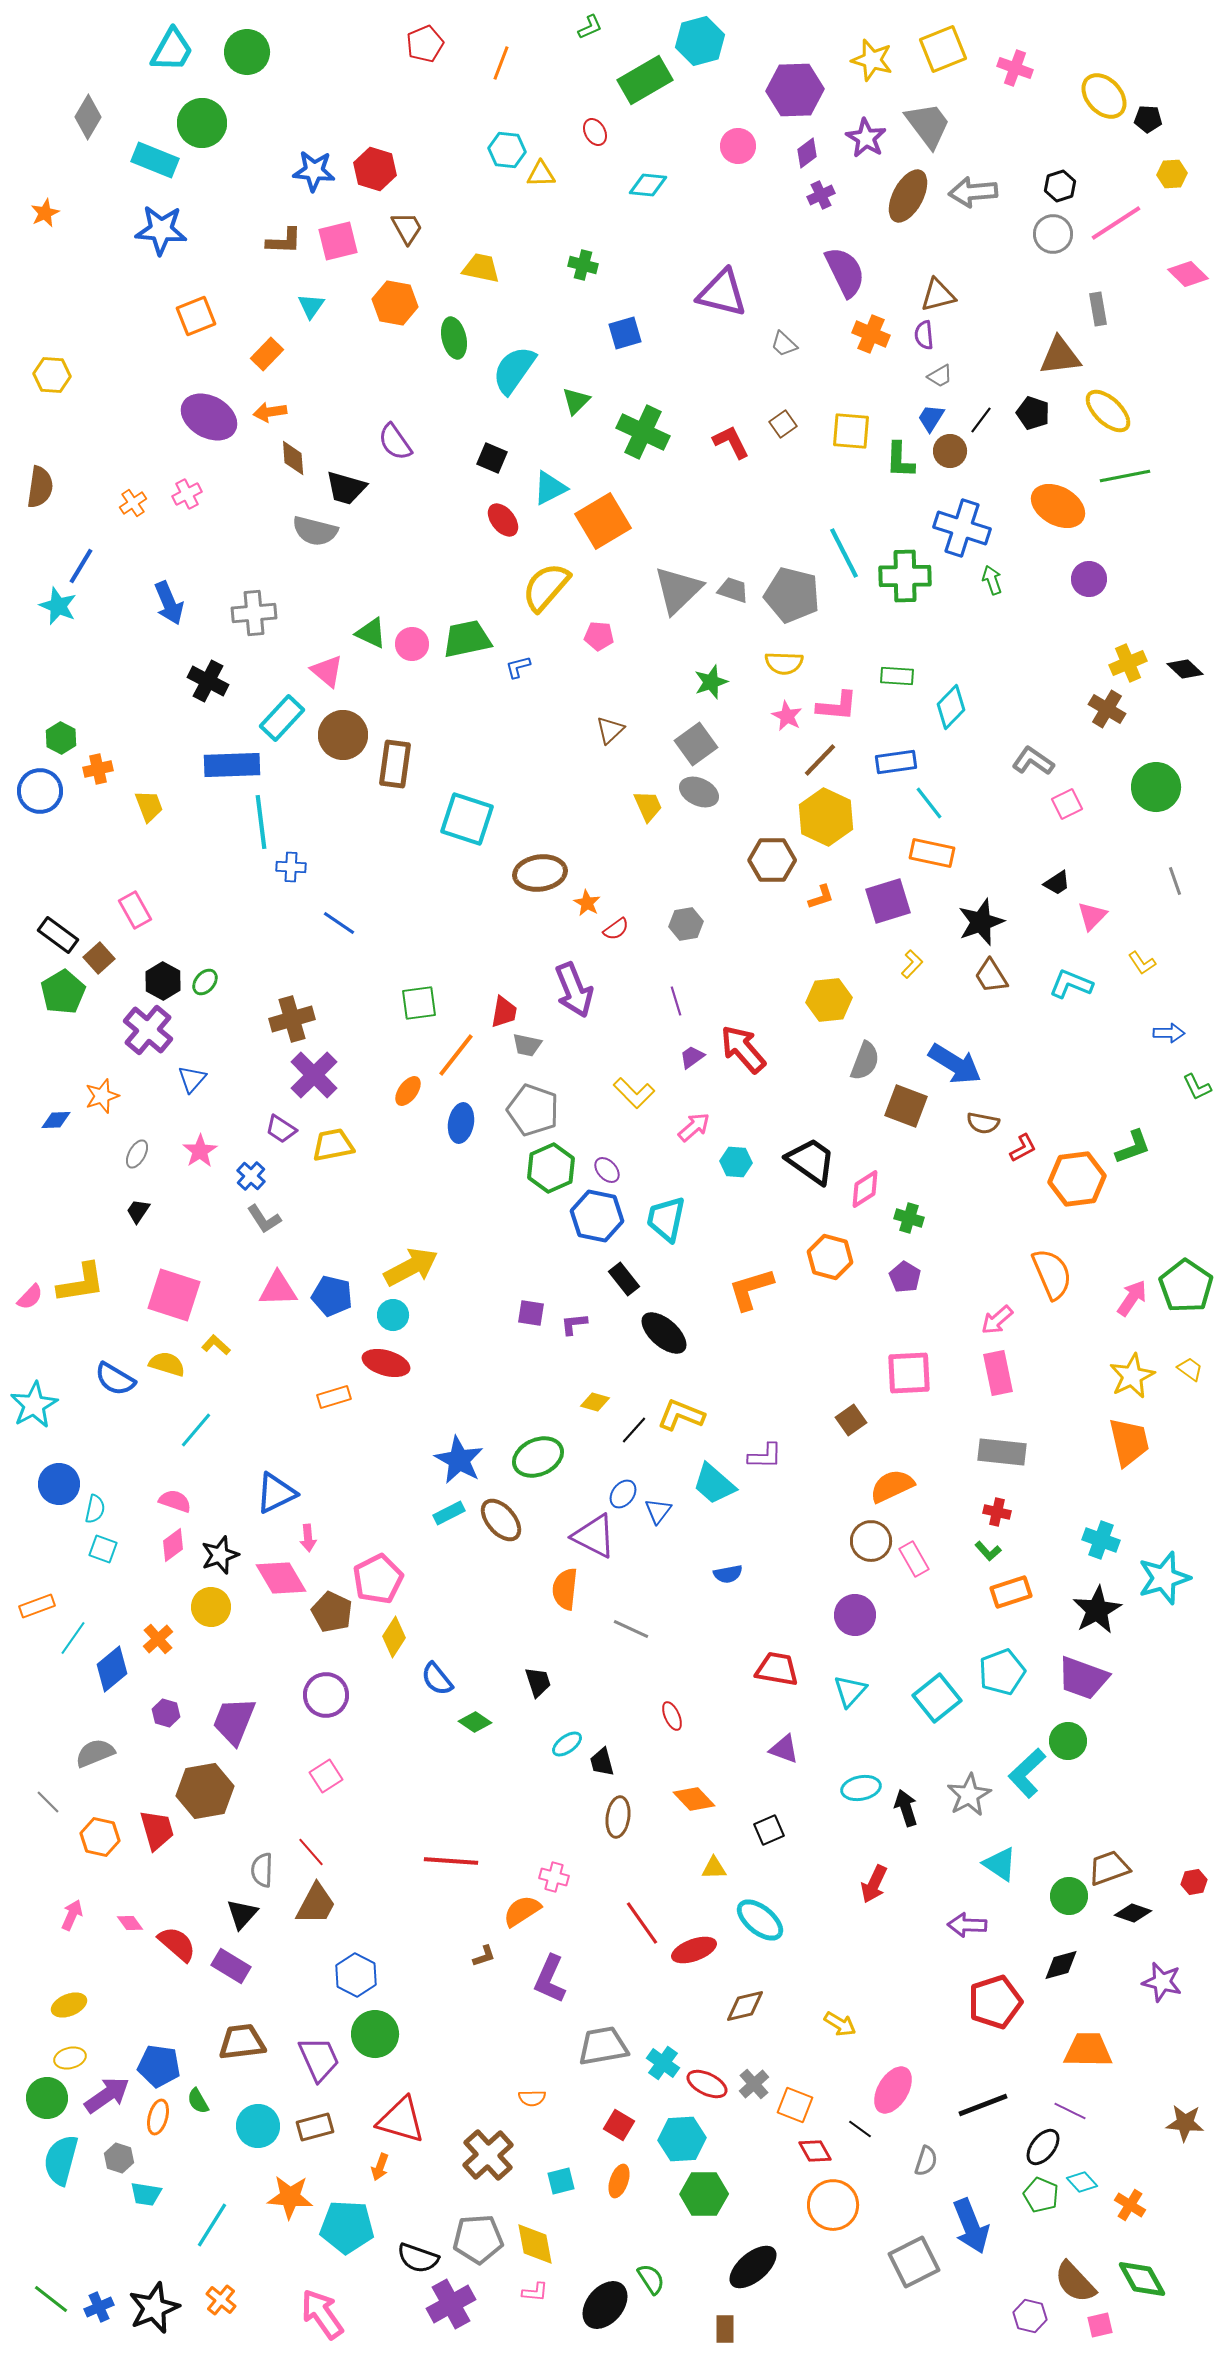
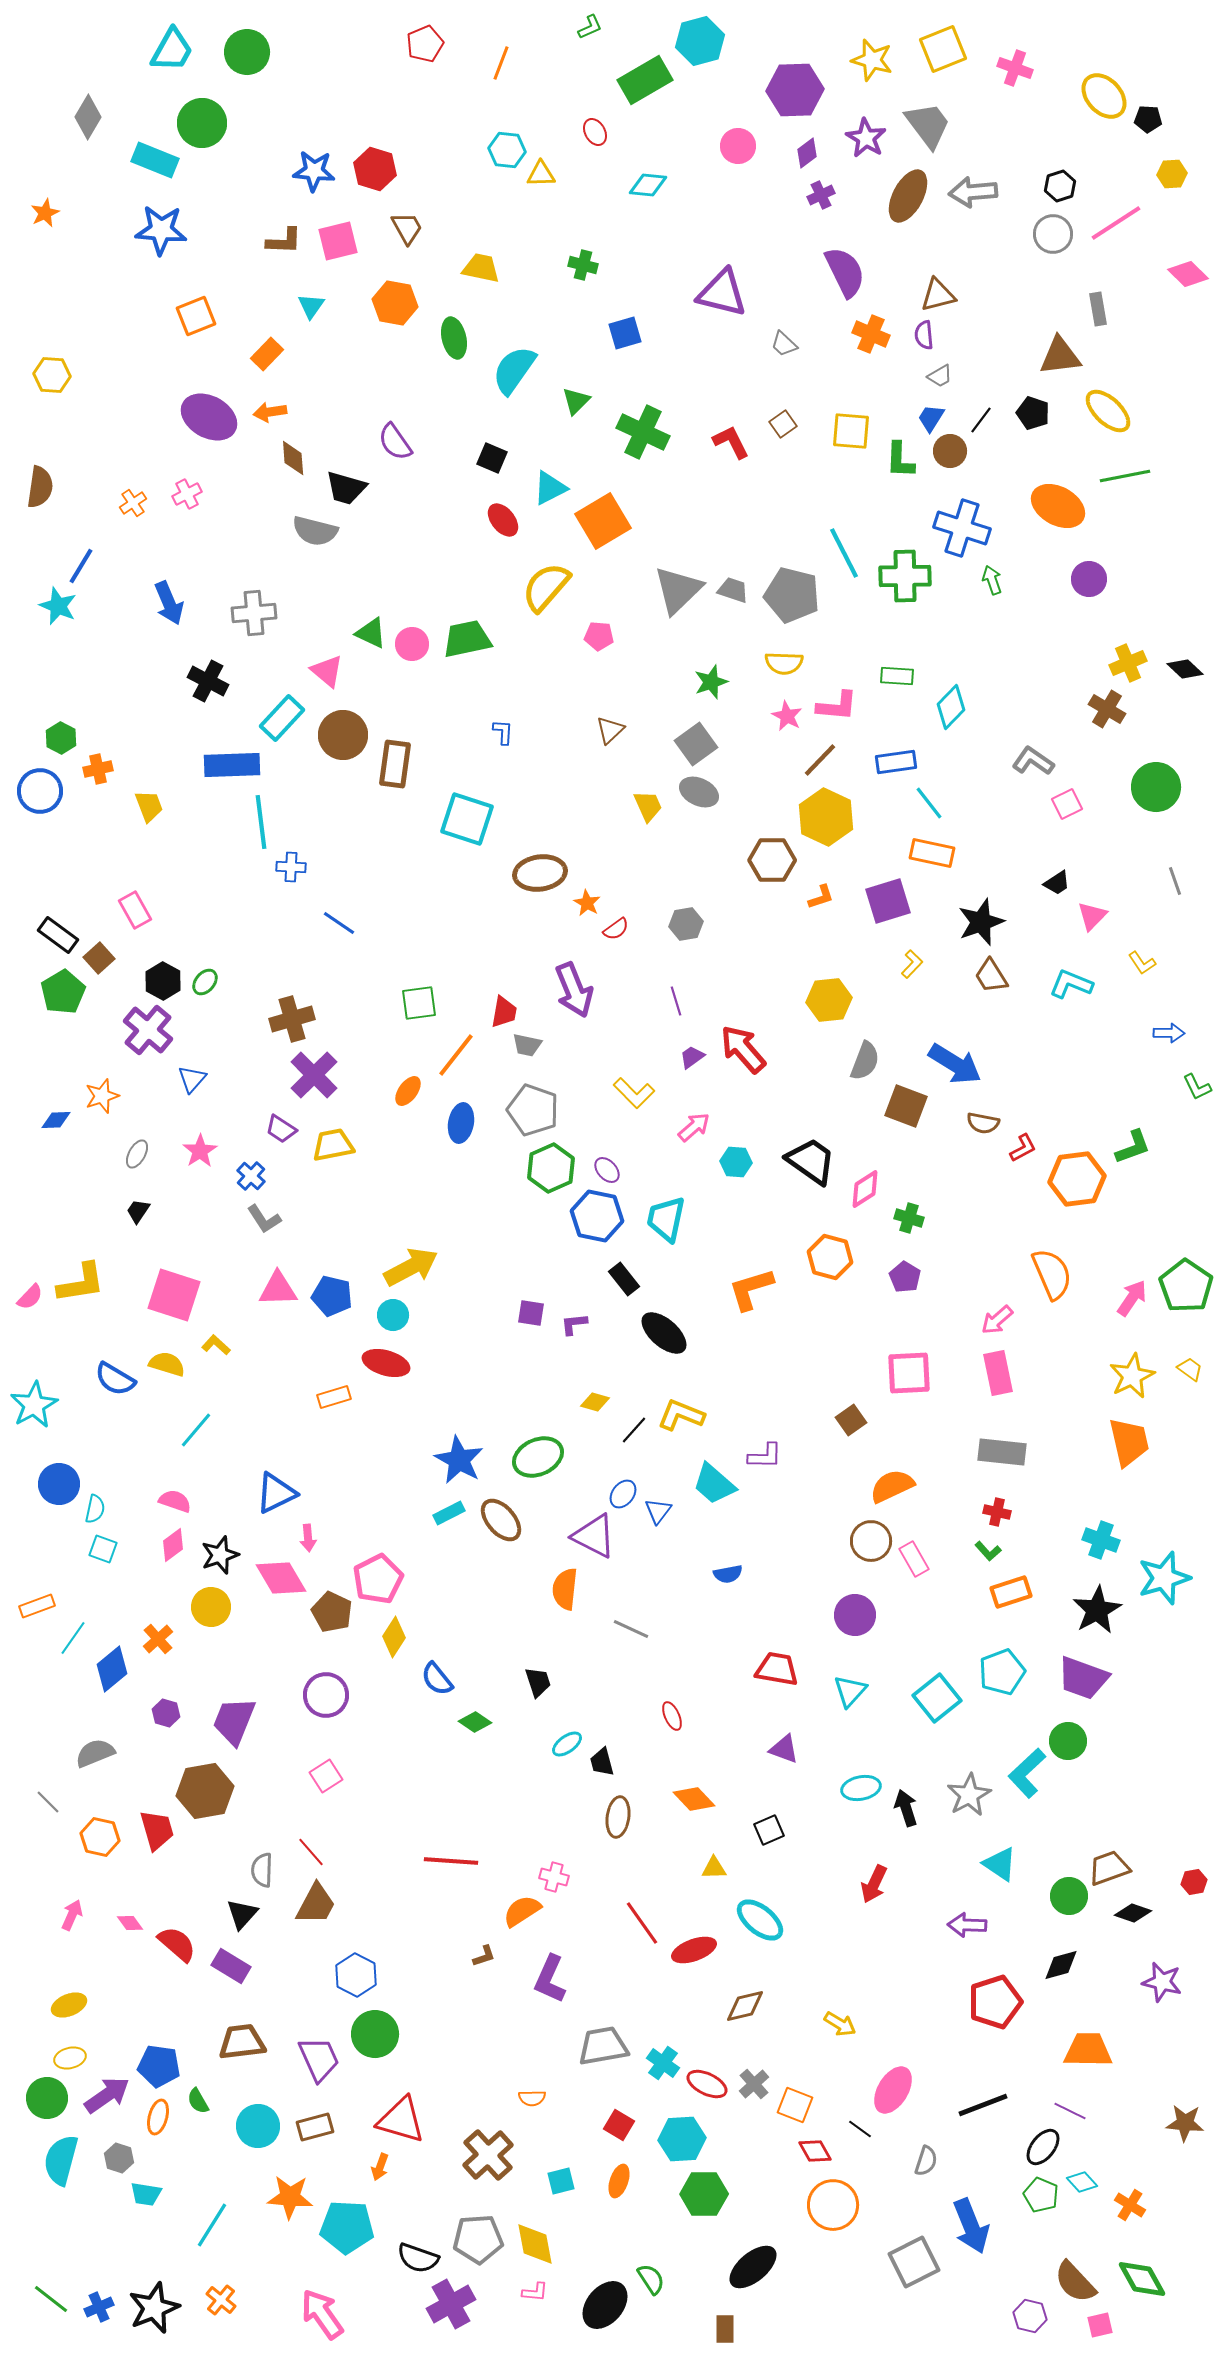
blue L-shape at (518, 667): moved 15 px left, 65 px down; rotated 108 degrees clockwise
